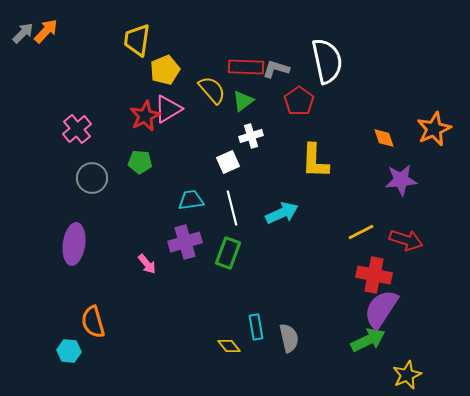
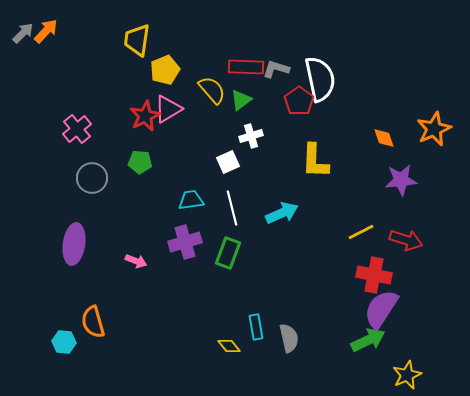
white semicircle: moved 7 px left, 18 px down
green triangle: moved 2 px left, 1 px up
pink arrow: moved 11 px left, 3 px up; rotated 30 degrees counterclockwise
cyan hexagon: moved 5 px left, 9 px up
